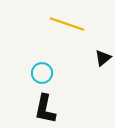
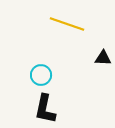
black triangle: rotated 42 degrees clockwise
cyan circle: moved 1 px left, 2 px down
